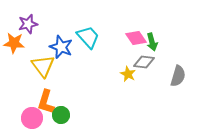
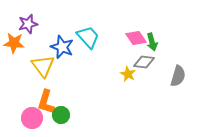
blue star: moved 1 px right
